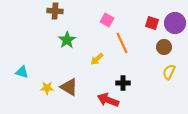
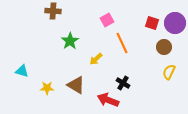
brown cross: moved 2 px left
pink square: rotated 32 degrees clockwise
green star: moved 3 px right, 1 px down
yellow arrow: moved 1 px left
cyan triangle: moved 1 px up
black cross: rotated 32 degrees clockwise
brown triangle: moved 7 px right, 2 px up
